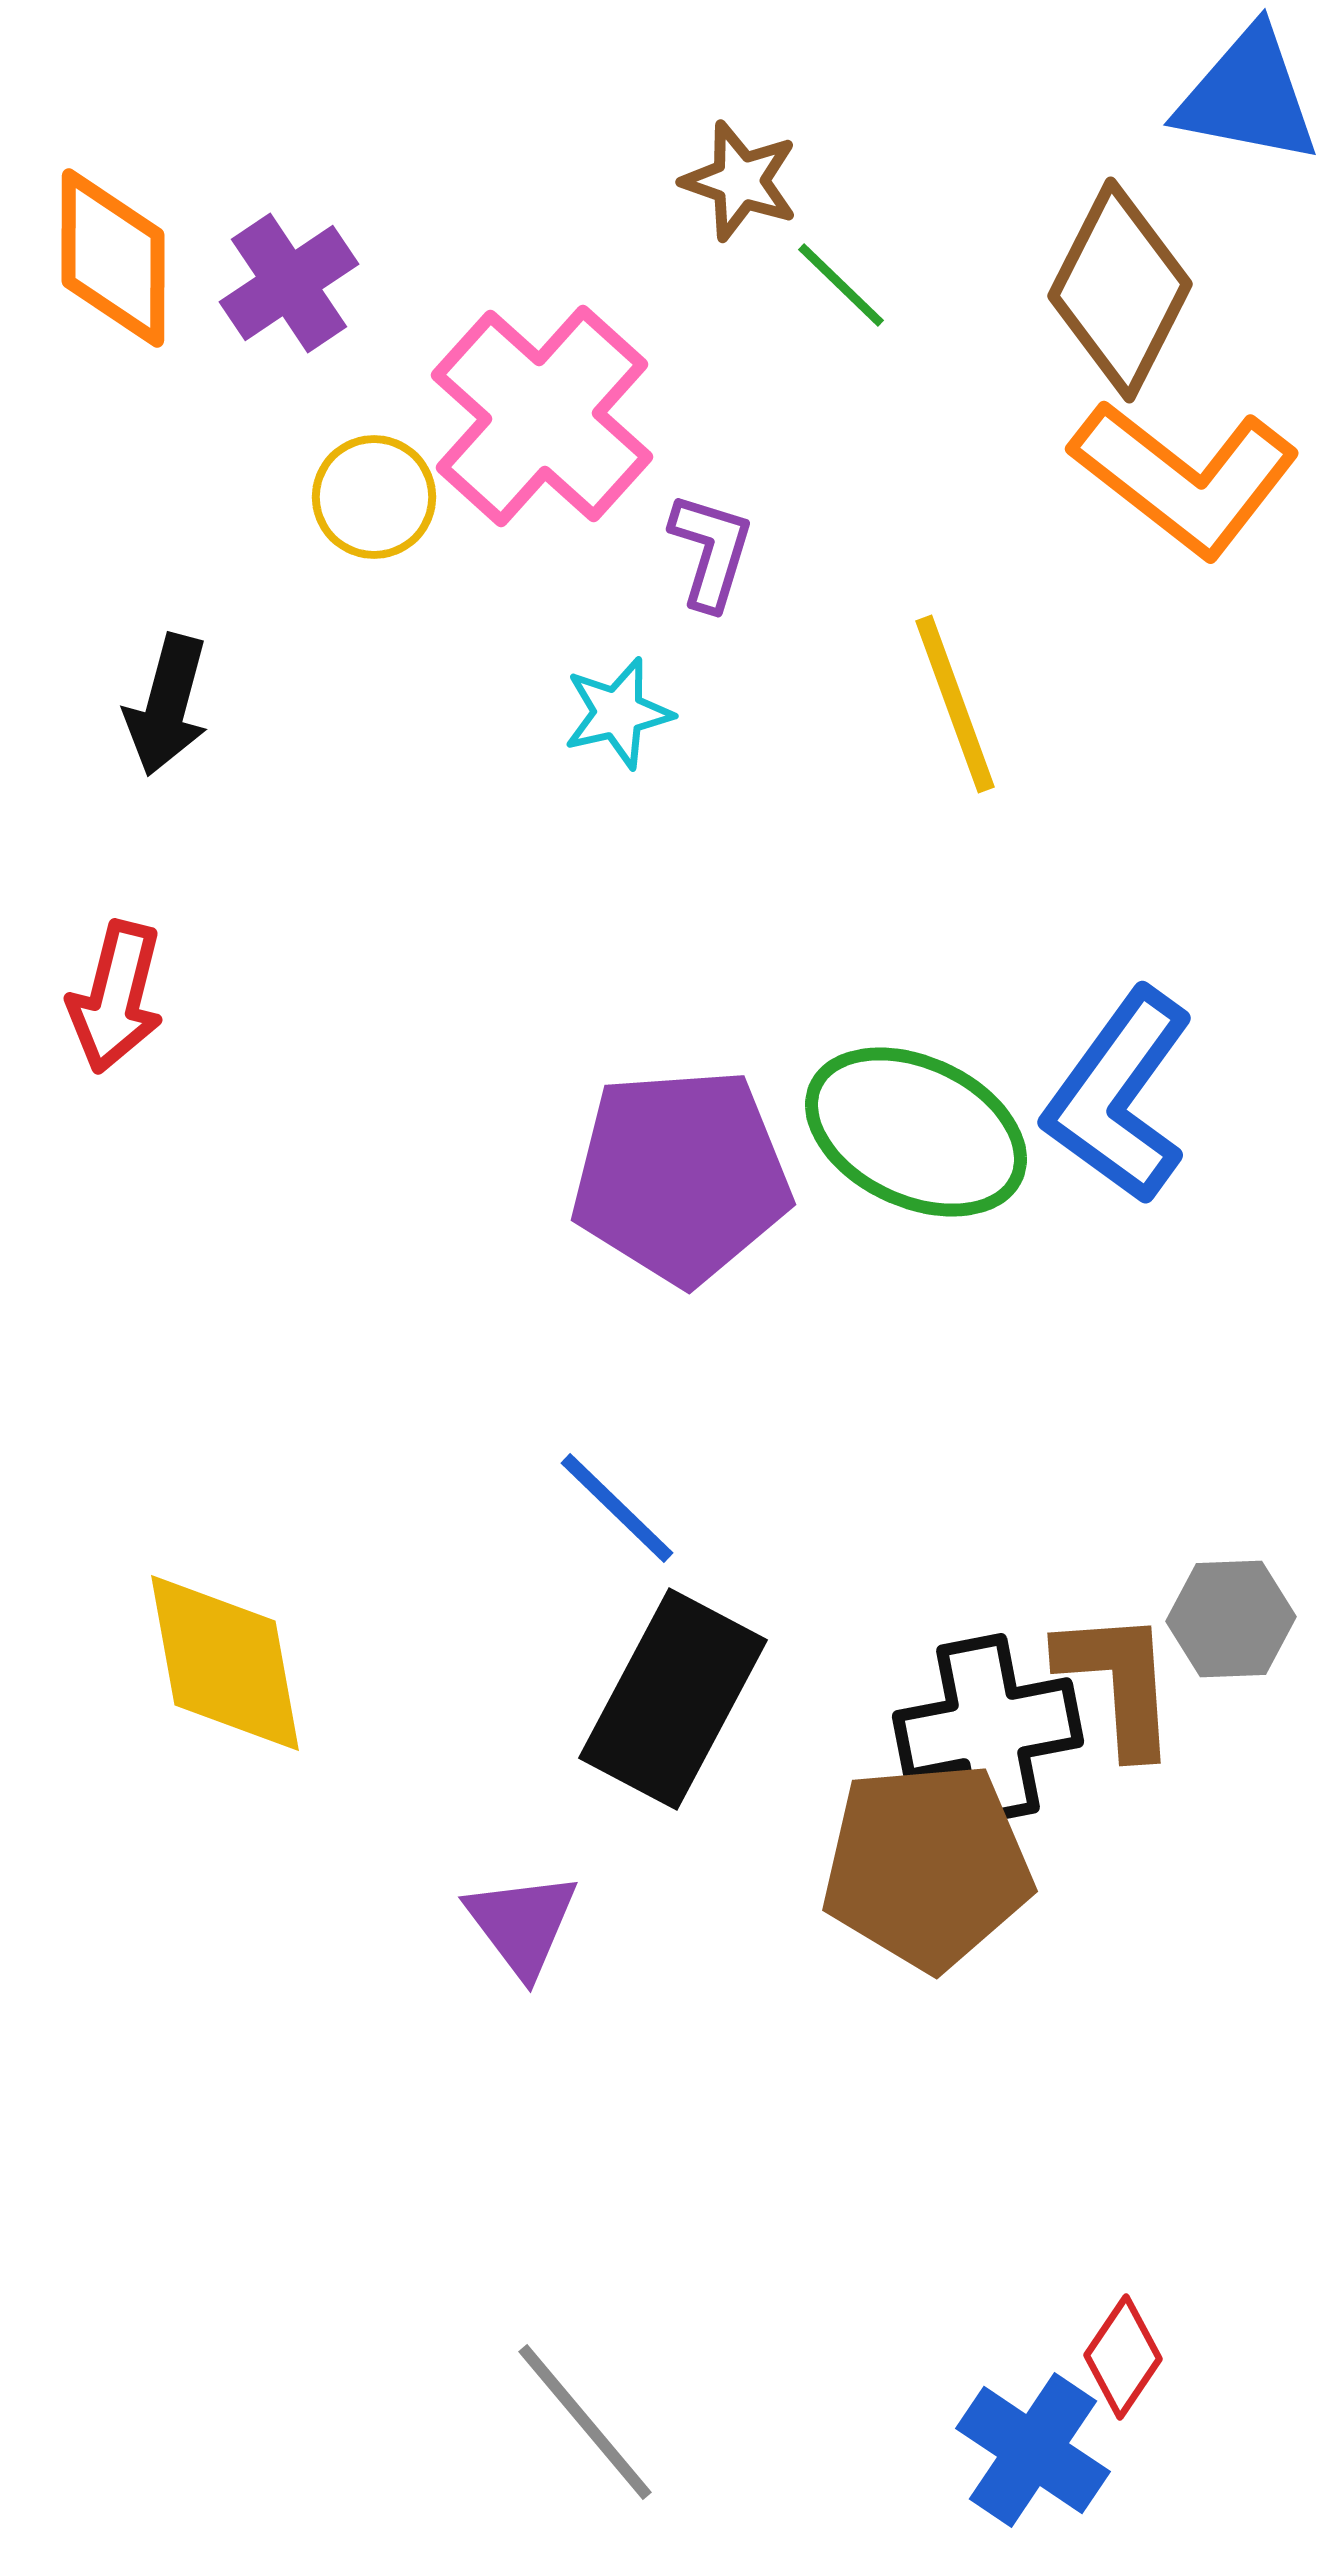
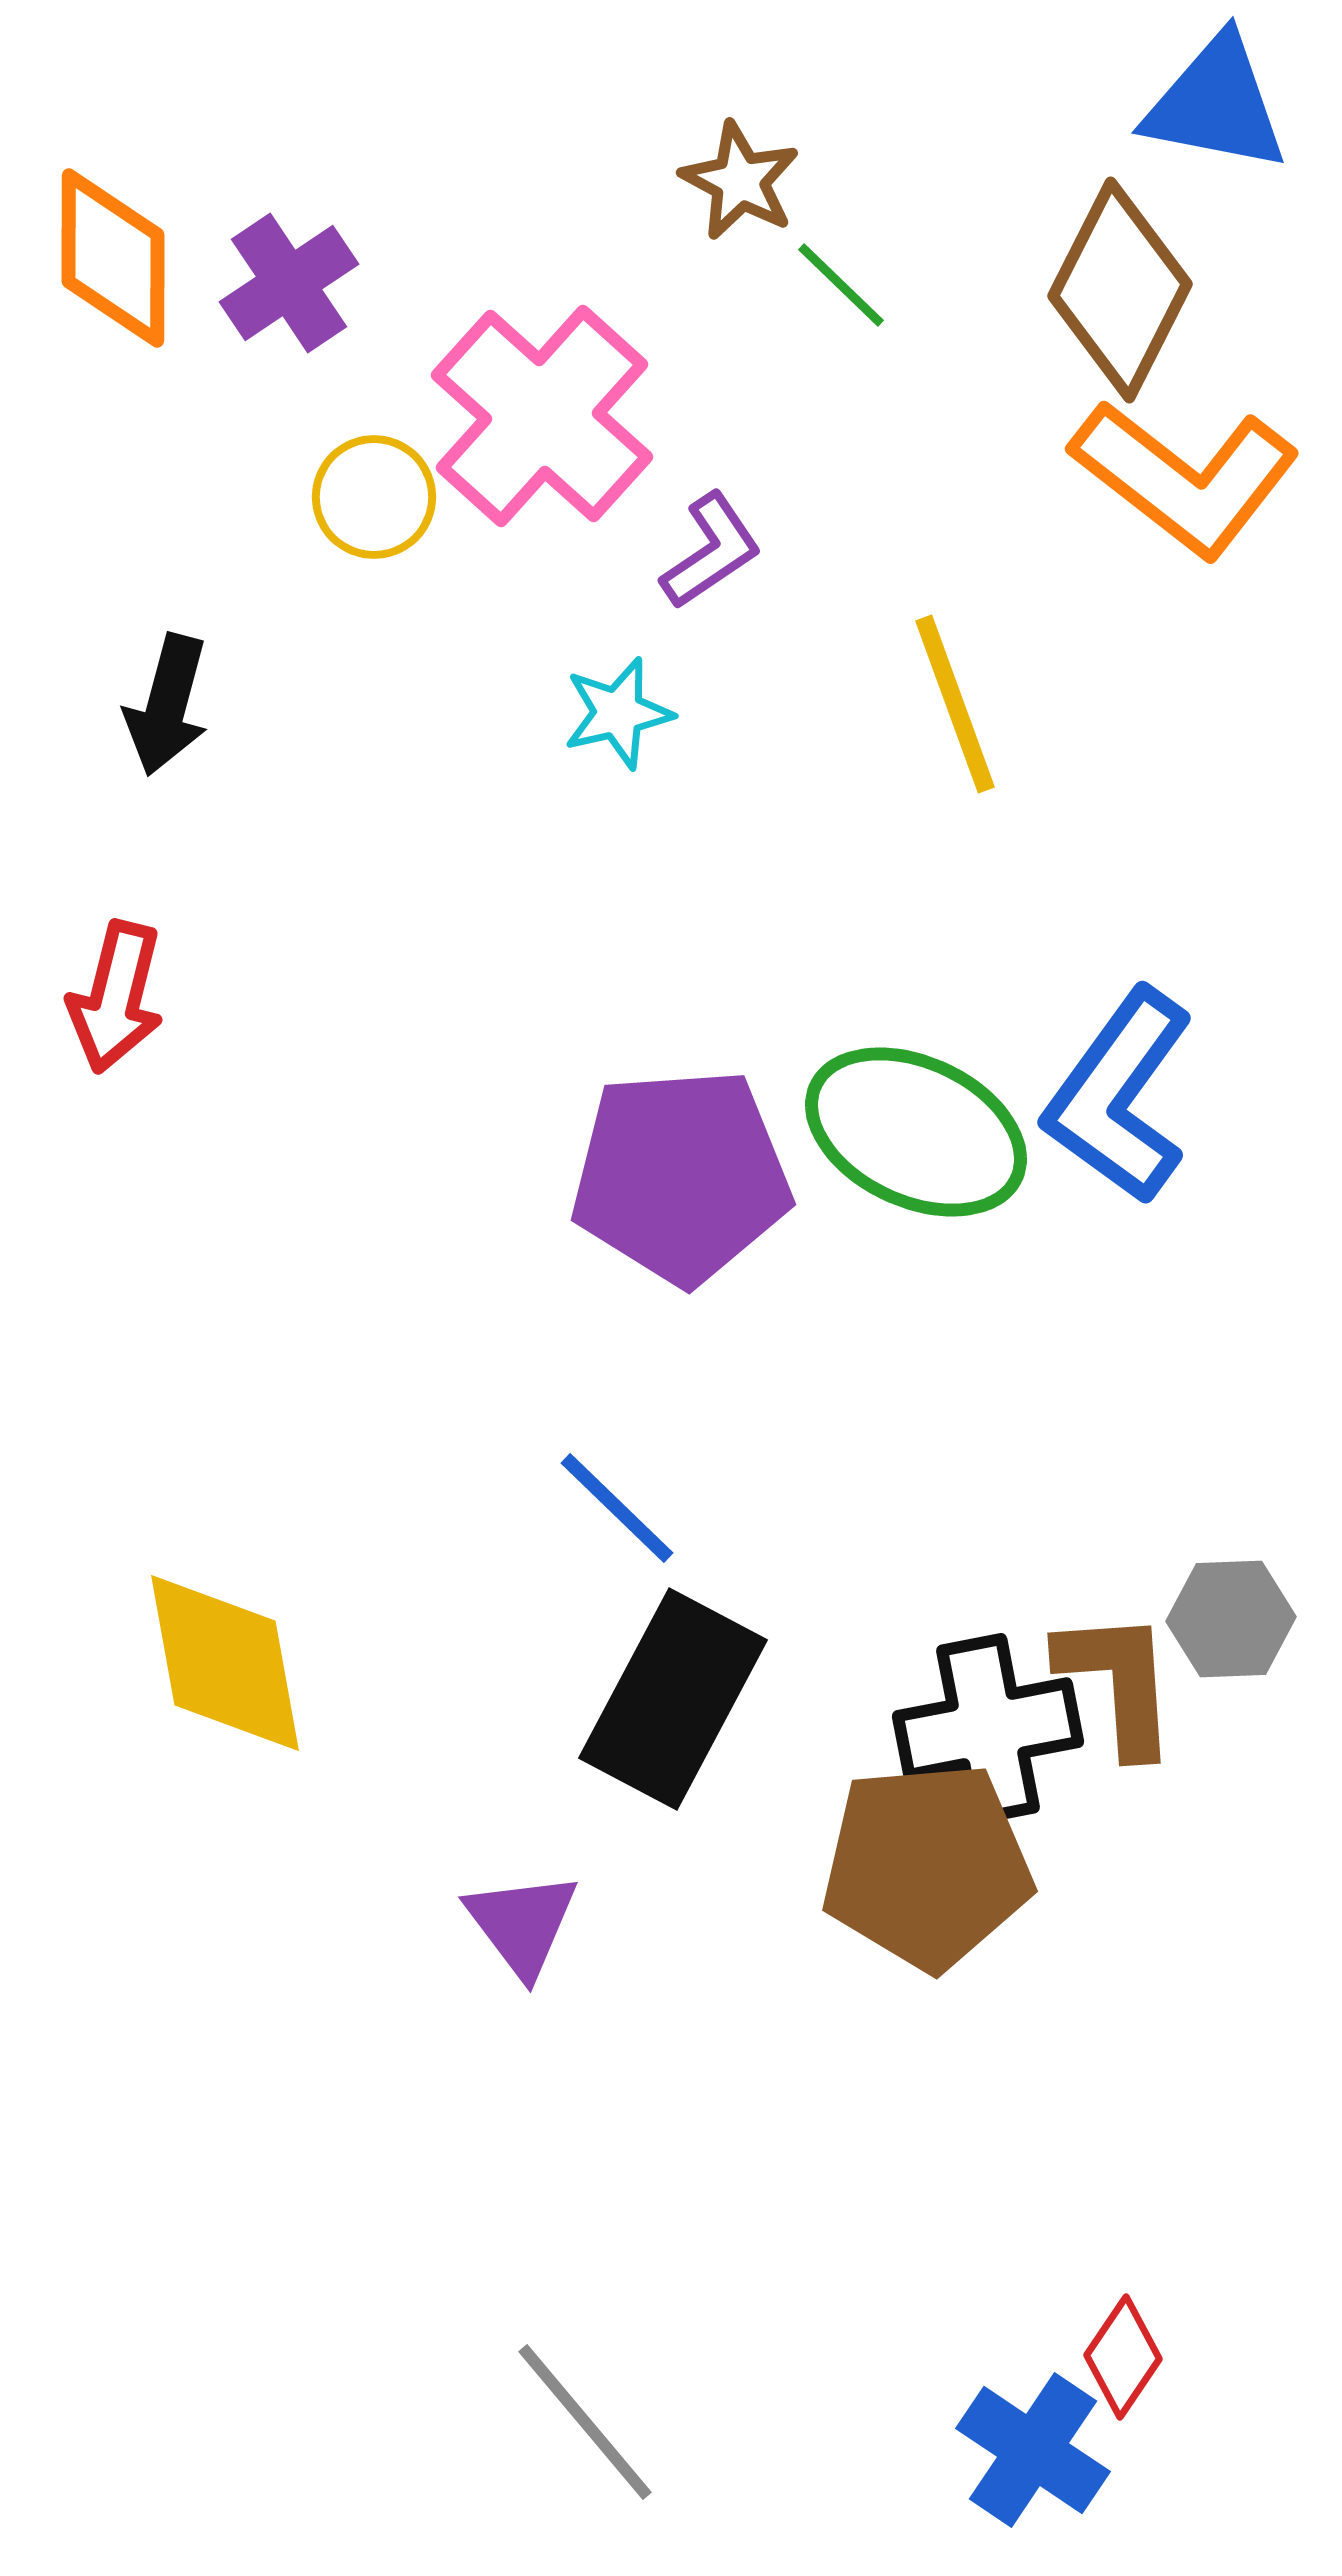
blue triangle: moved 32 px left, 8 px down
brown star: rotated 9 degrees clockwise
purple L-shape: rotated 39 degrees clockwise
